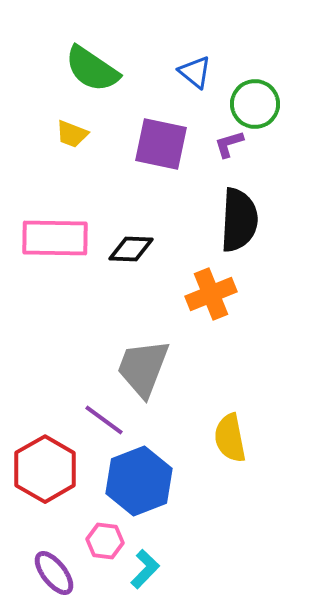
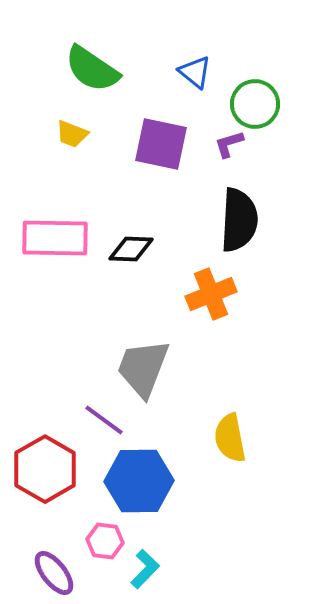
blue hexagon: rotated 20 degrees clockwise
